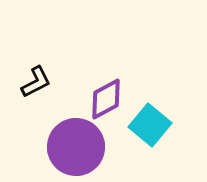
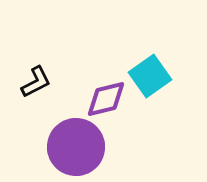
purple diamond: rotated 15 degrees clockwise
cyan square: moved 49 px up; rotated 15 degrees clockwise
